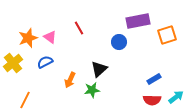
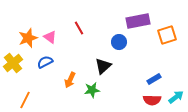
black triangle: moved 4 px right, 3 px up
